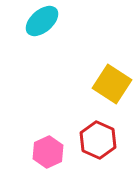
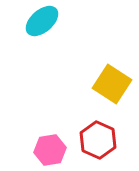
pink hexagon: moved 2 px right, 2 px up; rotated 16 degrees clockwise
